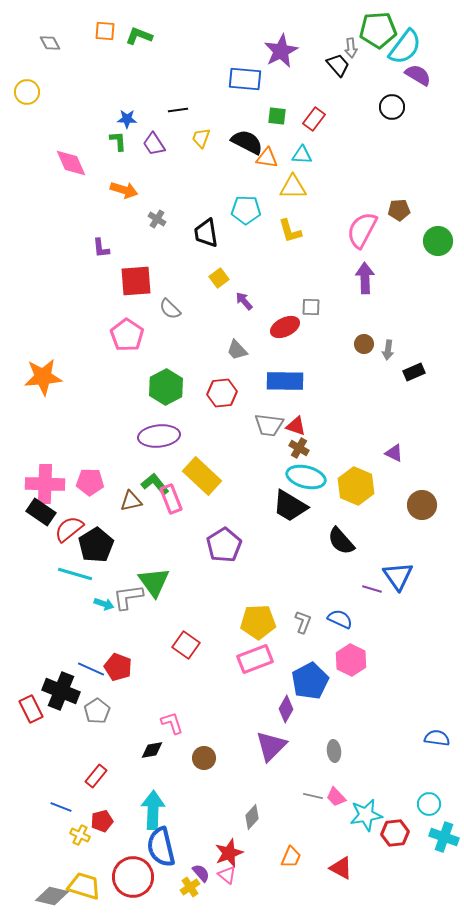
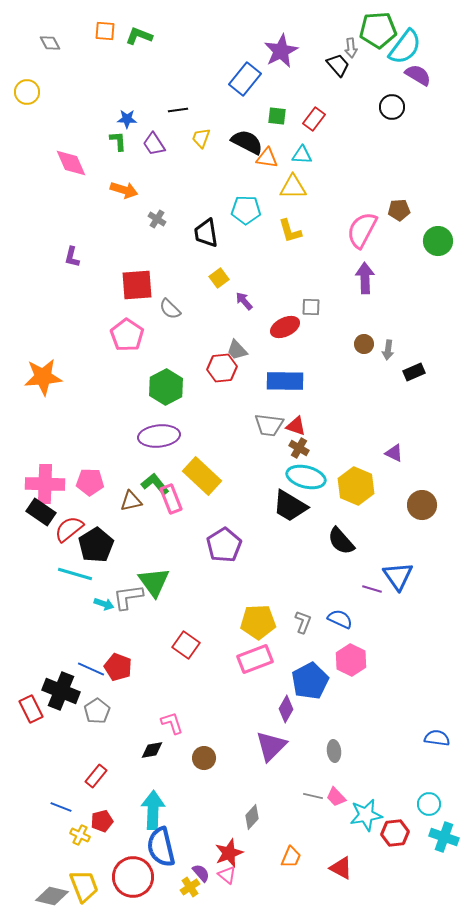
blue rectangle at (245, 79): rotated 56 degrees counterclockwise
purple L-shape at (101, 248): moved 29 px left, 9 px down; rotated 20 degrees clockwise
red square at (136, 281): moved 1 px right, 4 px down
red hexagon at (222, 393): moved 25 px up
yellow trapezoid at (84, 886): rotated 52 degrees clockwise
